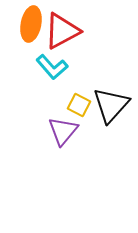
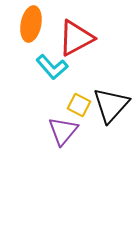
red triangle: moved 14 px right, 7 px down
